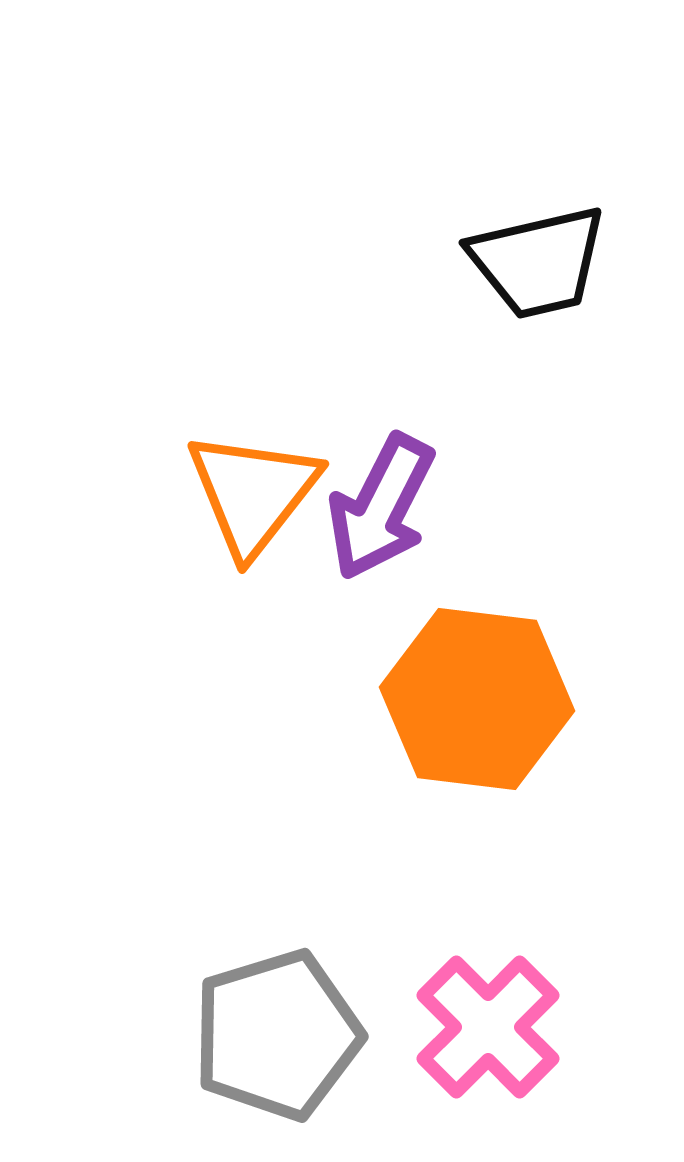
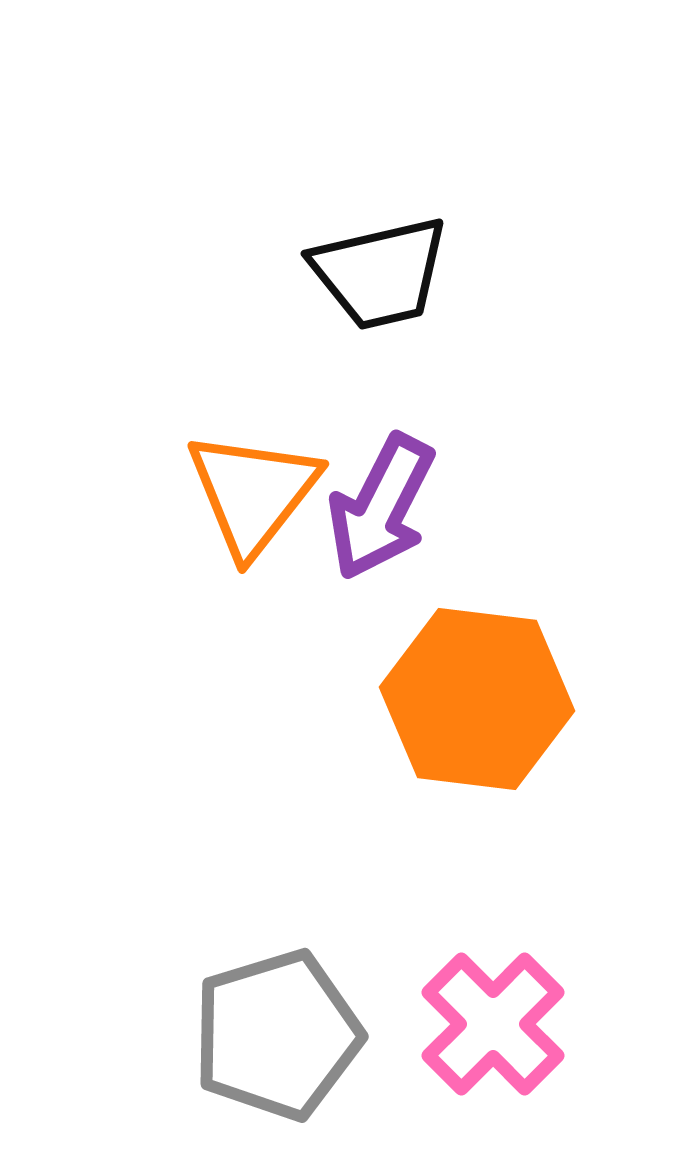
black trapezoid: moved 158 px left, 11 px down
pink cross: moved 5 px right, 3 px up
